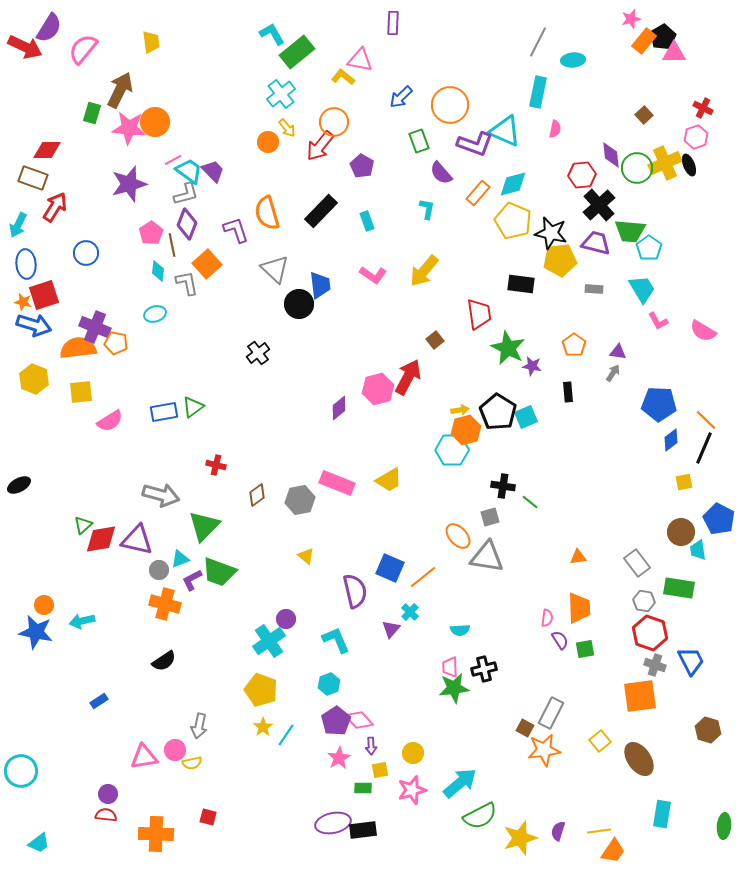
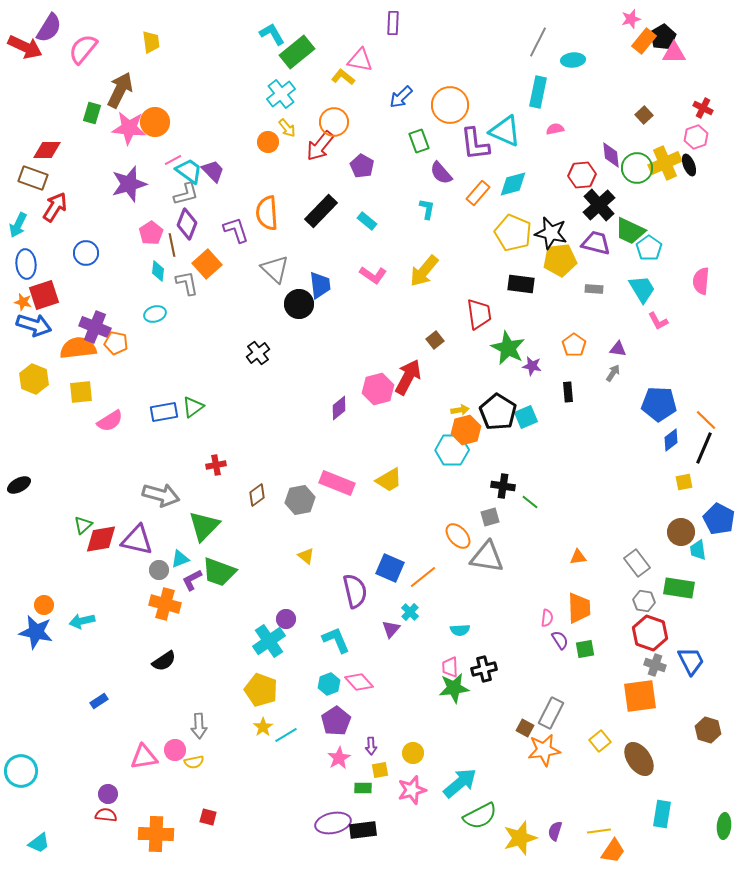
pink semicircle at (555, 129): rotated 114 degrees counterclockwise
purple L-shape at (475, 144): rotated 63 degrees clockwise
orange semicircle at (267, 213): rotated 12 degrees clockwise
cyan rectangle at (367, 221): rotated 30 degrees counterclockwise
yellow pentagon at (513, 221): moved 12 px down
green trapezoid at (630, 231): rotated 20 degrees clockwise
pink semicircle at (703, 331): moved 2 px left, 50 px up; rotated 64 degrees clockwise
purple triangle at (618, 352): moved 3 px up
red cross at (216, 465): rotated 24 degrees counterclockwise
pink diamond at (359, 720): moved 38 px up
gray arrow at (199, 726): rotated 15 degrees counterclockwise
cyan line at (286, 735): rotated 25 degrees clockwise
yellow semicircle at (192, 763): moved 2 px right, 1 px up
purple semicircle at (558, 831): moved 3 px left
